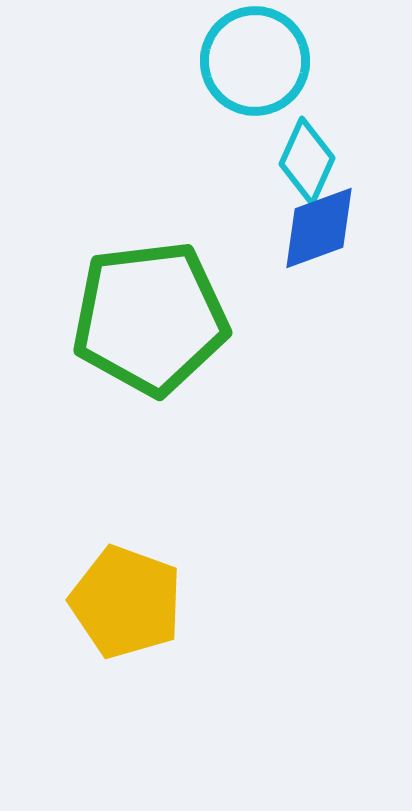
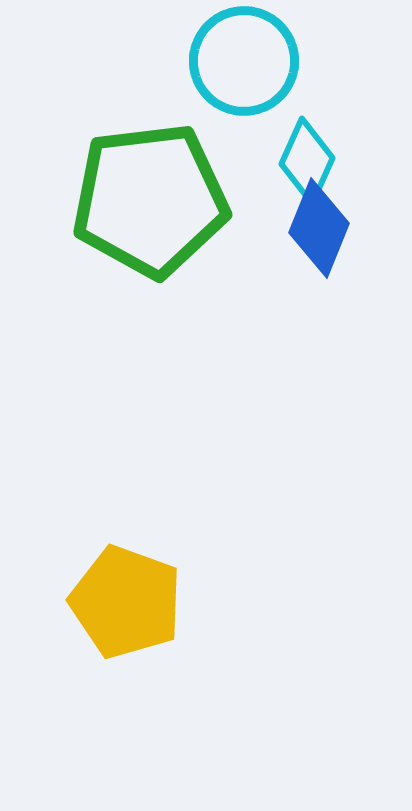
cyan circle: moved 11 px left
blue diamond: rotated 48 degrees counterclockwise
green pentagon: moved 118 px up
